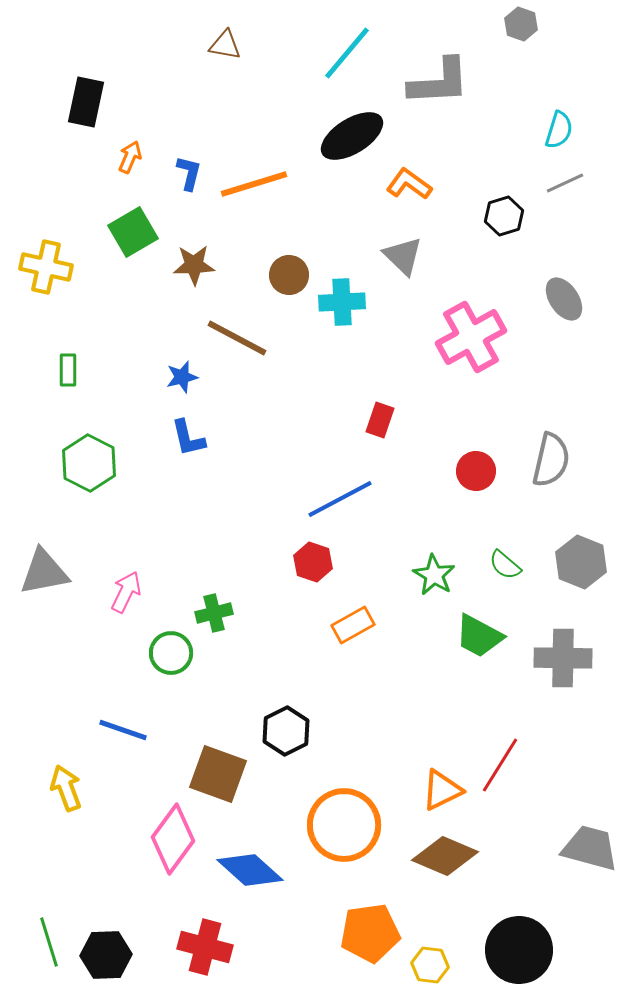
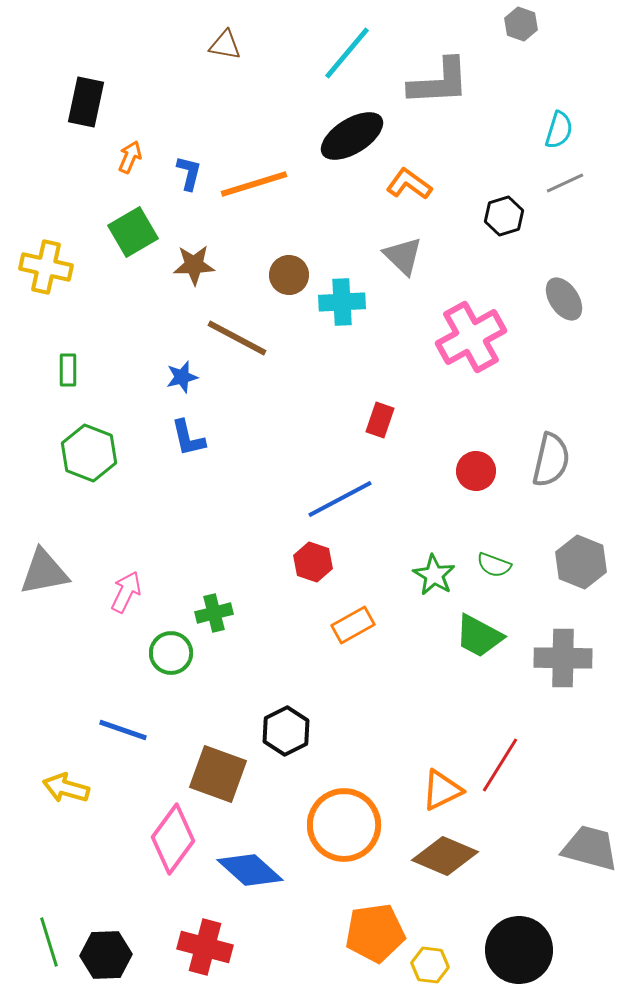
green hexagon at (89, 463): moved 10 px up; rotated 6 degrees counterclockwise
green semicircle at (505, 565): moved 11 px left; rotated 20 degrees counterclockwise
yellow arrow at (66, 788): rotated 54 degrees counterclockwise
orange pentagon at (370, 933): moved 5 px right
